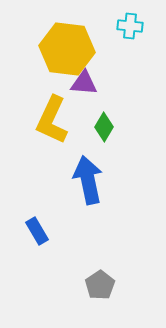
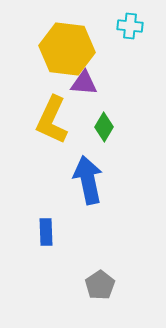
blue rectangle: moved 9 px right, 1 px down; rotated 28 degrees clockwise
